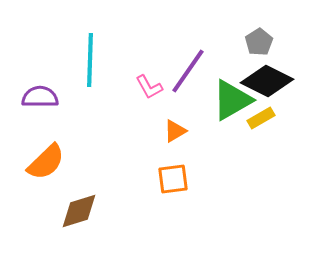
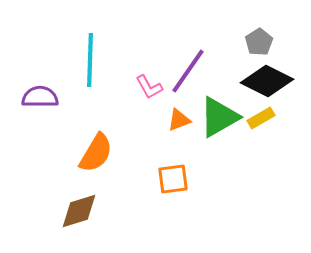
green triangle: moved 13 px left, 17 px down
orange triangle: moved 4 px right, 11 px up; rotated 10 degrees clockwise
orange semicircle: moved 50 px right, 9 px up; rotated 15 degrees counterclockwise
